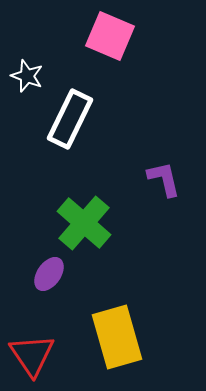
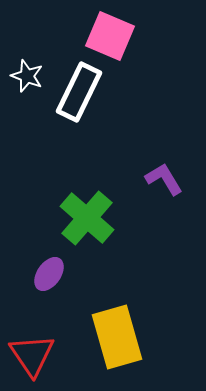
white rectangle: moved 9 px right, 27 px up
purple L-shape: rotated 18 degrees counterclockwise
green cross: moved 3 px right, 5 px up
